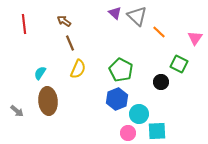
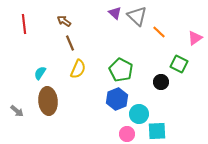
pink triangle: rotated 21 degrees clockwise
pink circle: moved 1 px left, 1 px down
